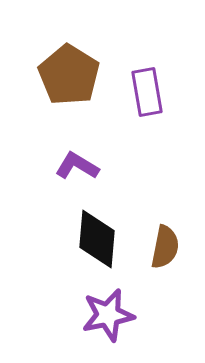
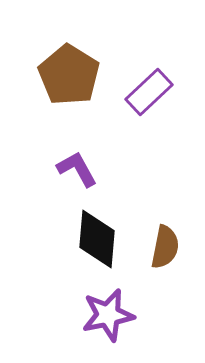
purple rectangle: moved 2 px right; rotated 57 degrees clockwise
purple L-shape: moved 3 px down; rotated 30 degrees clockwise
